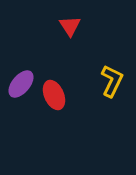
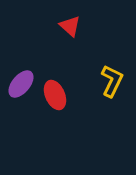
red triangle: rotated 15 degrees counterclockwise
red ellipse: moved 1 px right
